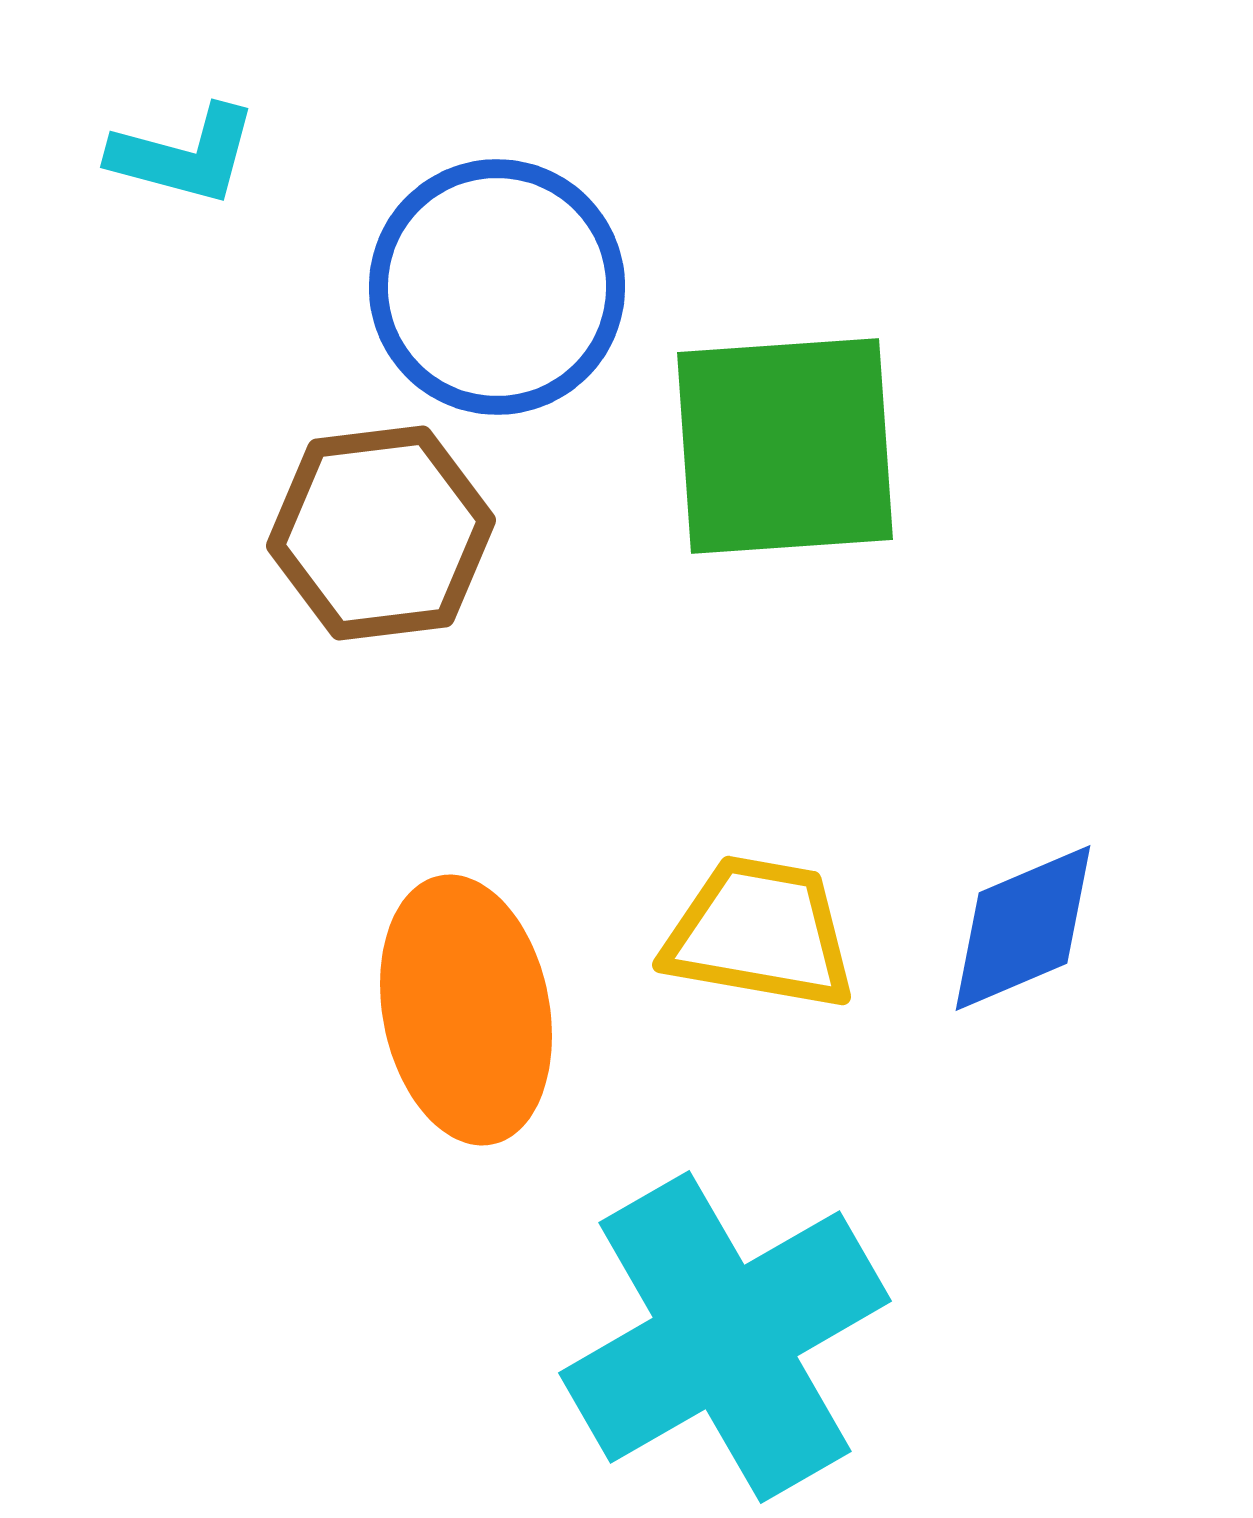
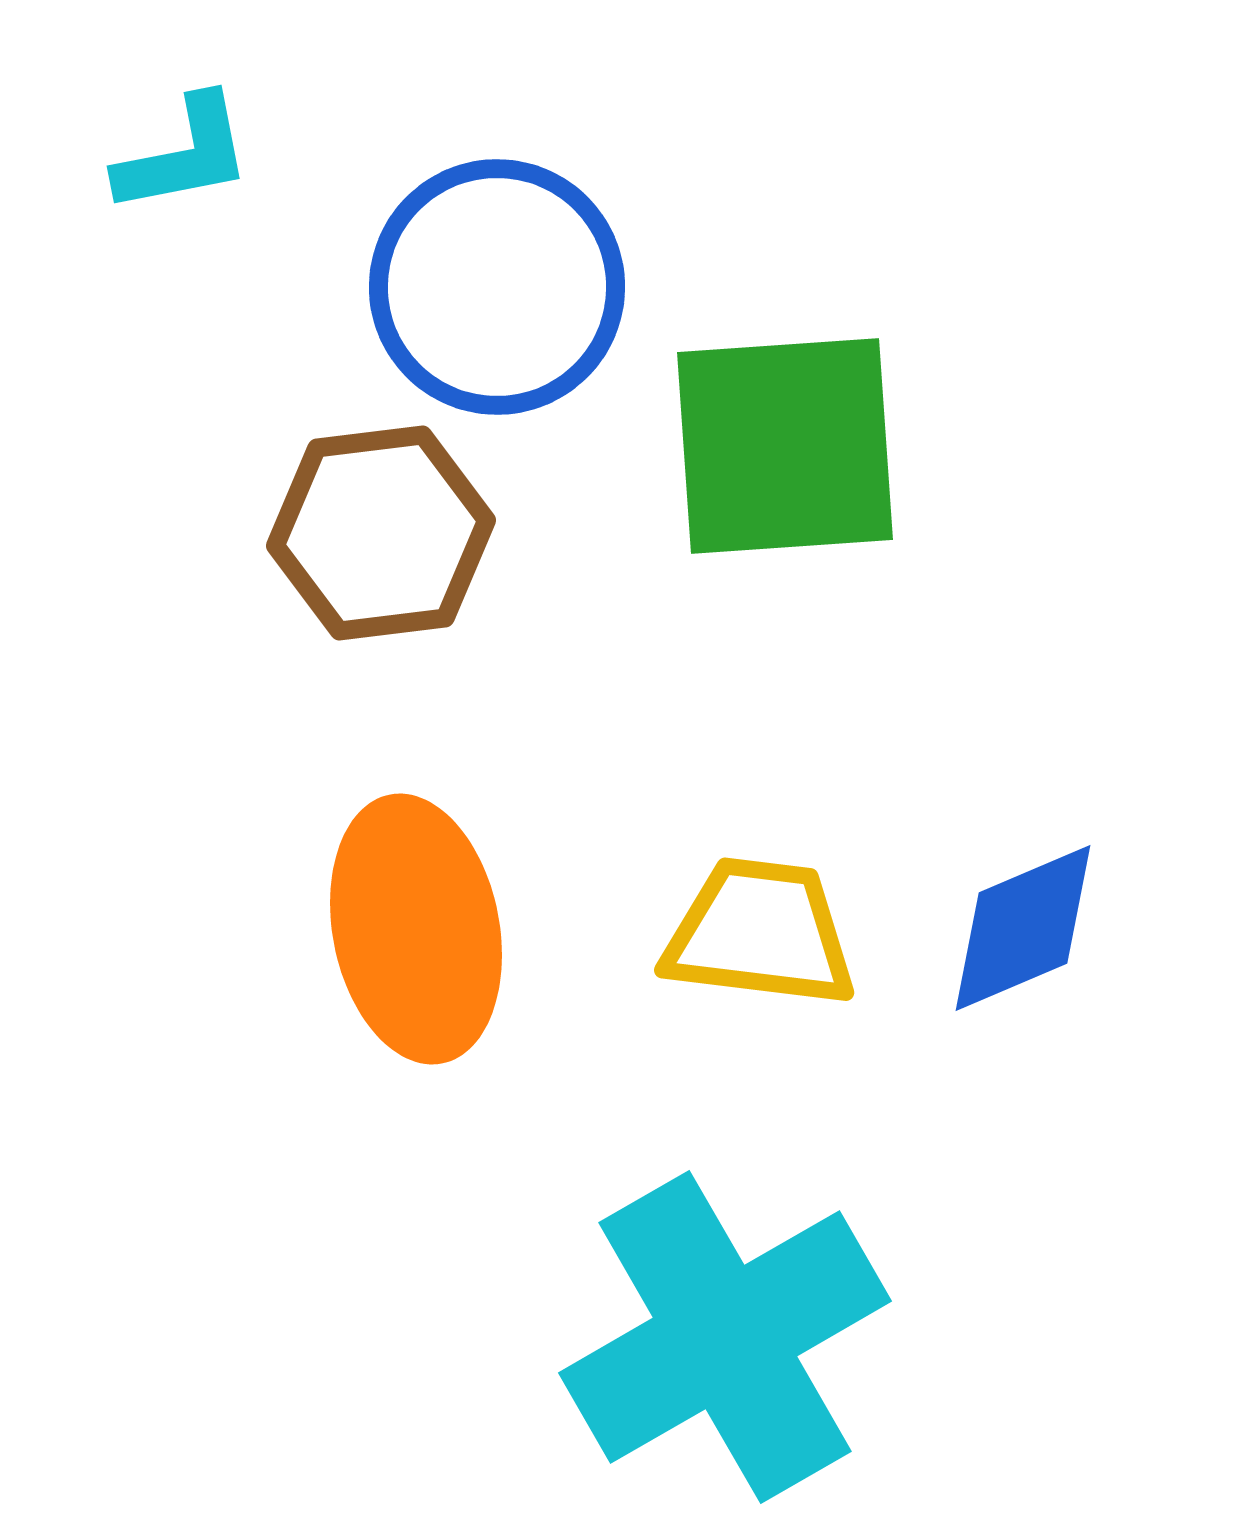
cyan L-shape: rotated 26 degrees counterclockwise
yellow trapezoid: rotated 3 degrees counterclockwise
orange ellipse: moved 50 px left, 81 px up
